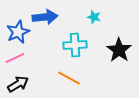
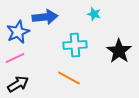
cyan star: moved 3 px up
black star: moved 1 px down
